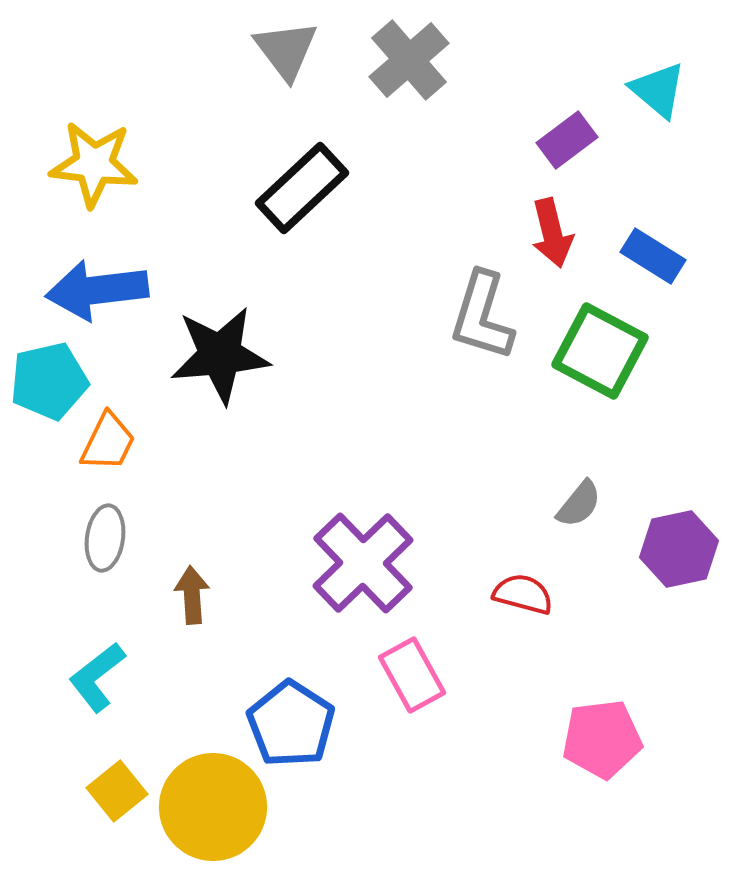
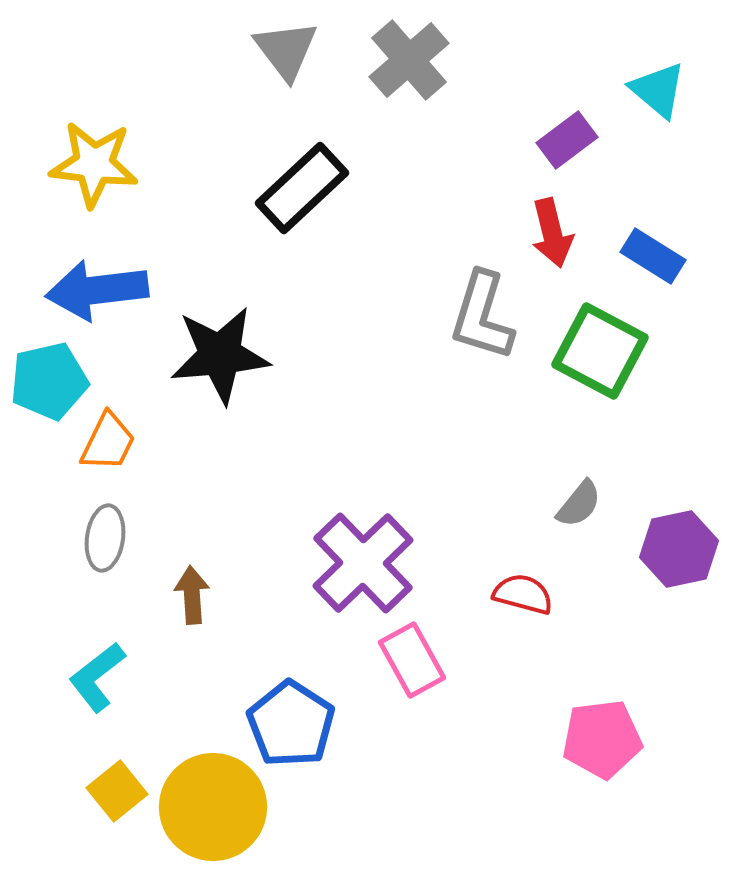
pink rectangle: moved 15 px up
